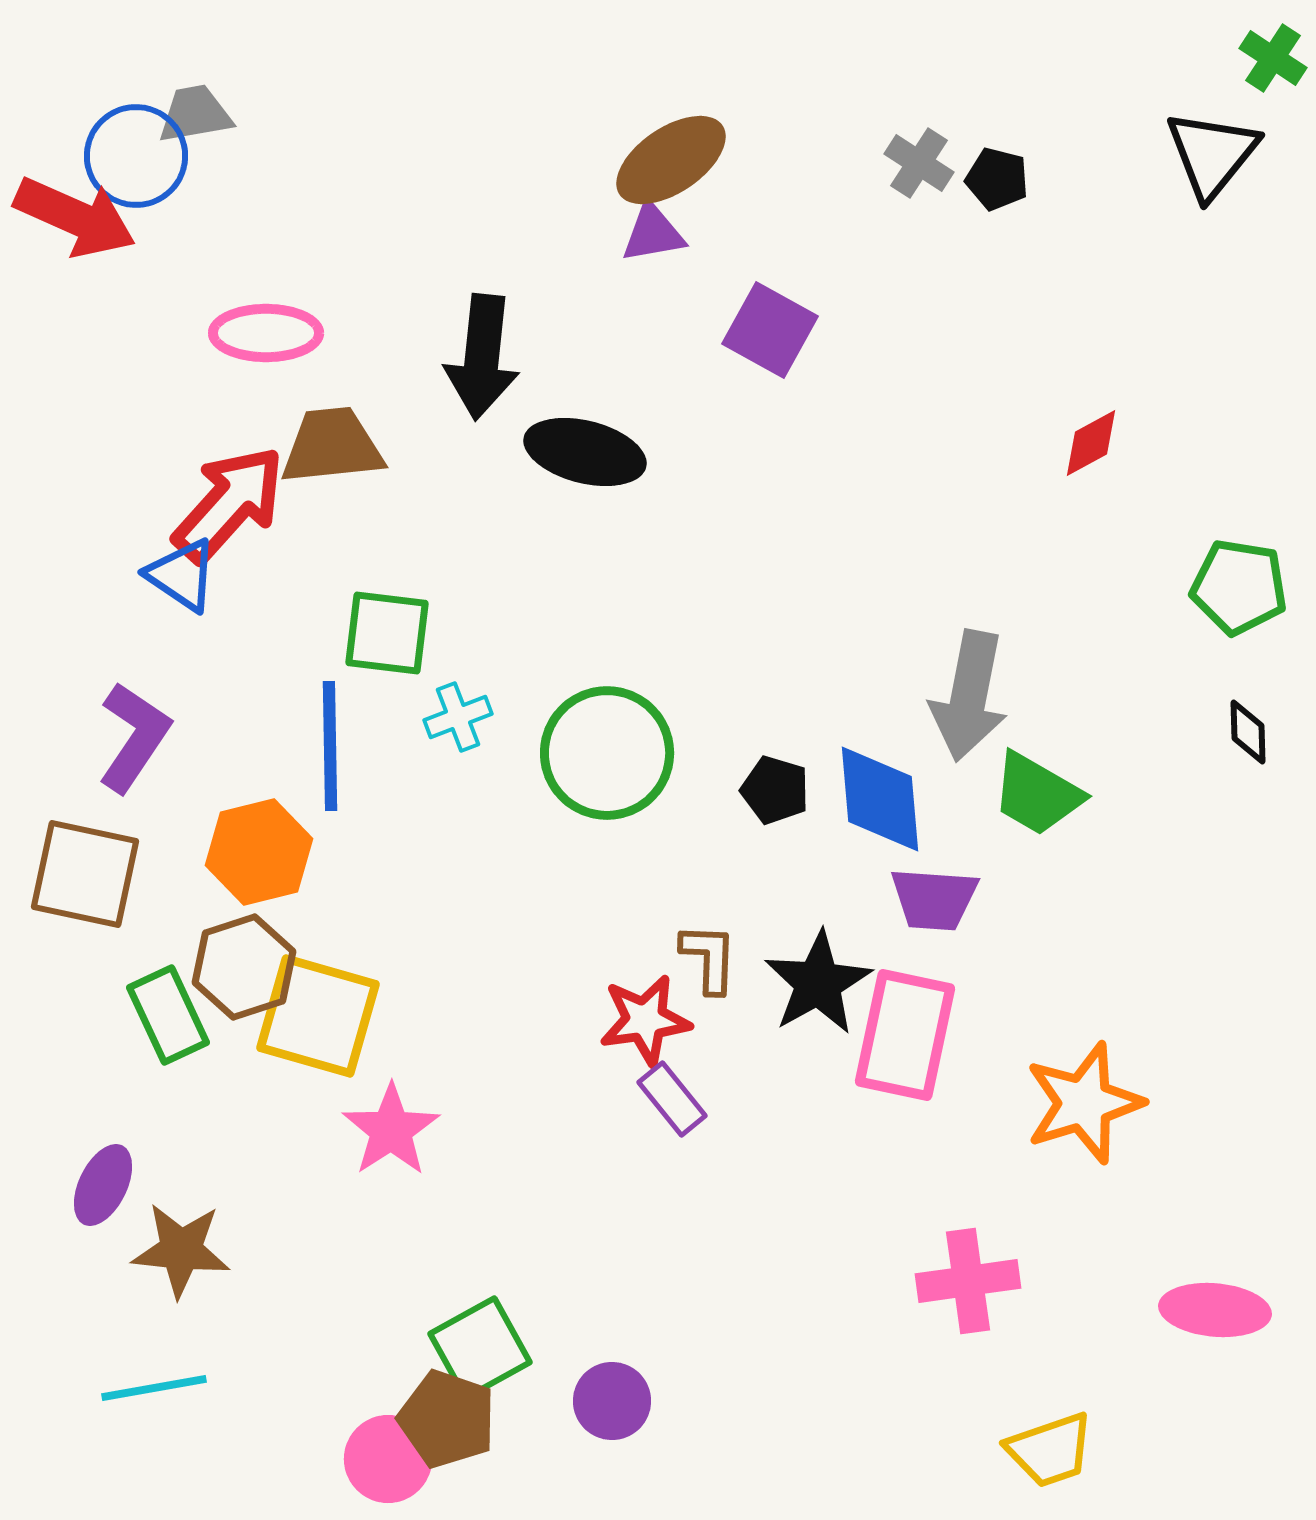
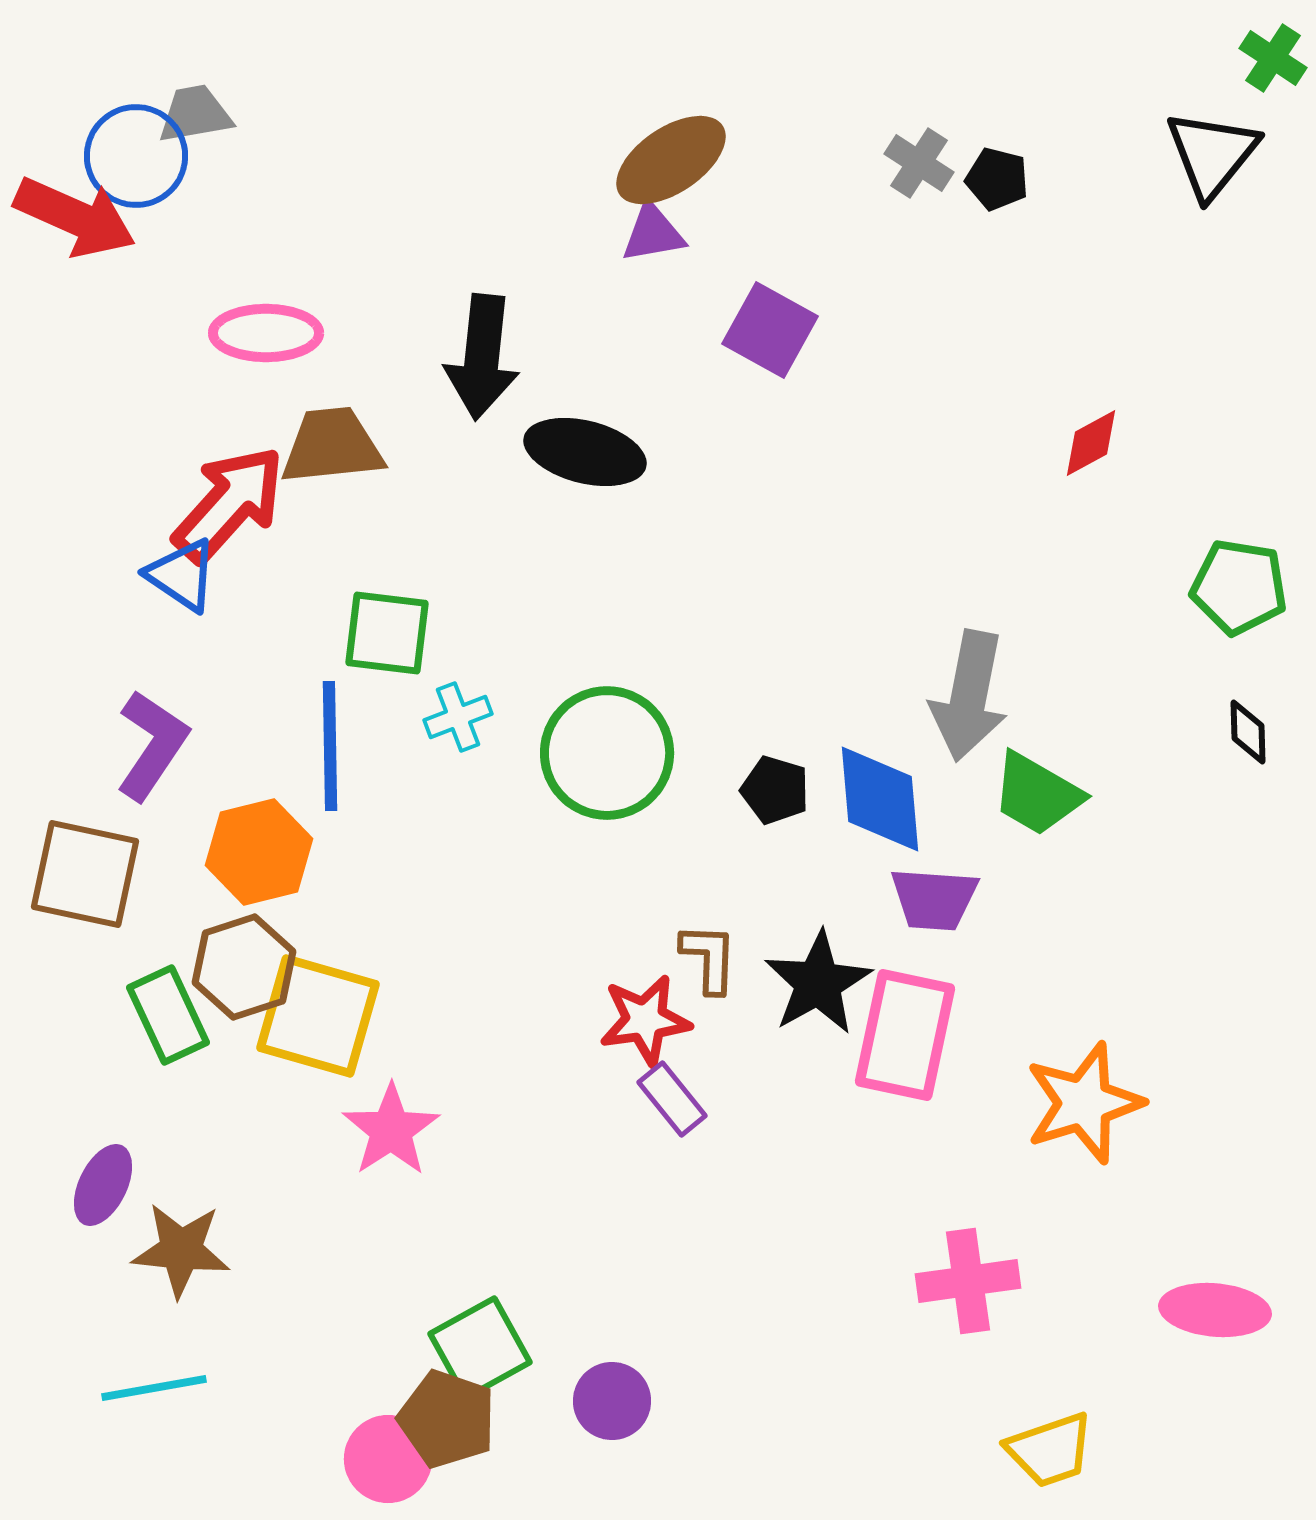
purple L-shape at (134, 737): moved 18 px right, 8 px down
